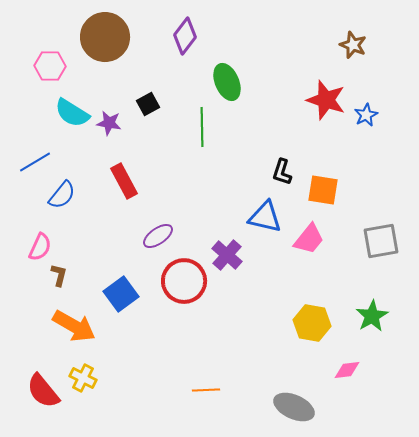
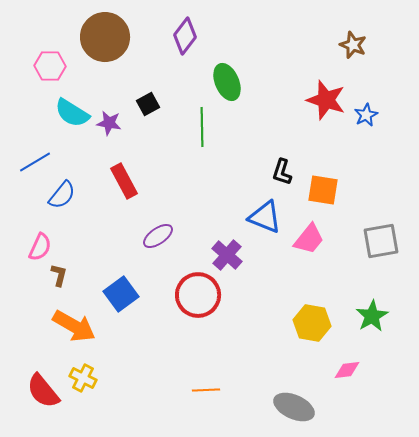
blue triangle: rotated 9 degrees clockwise
red circle: moved 14 px right, 14 px down
